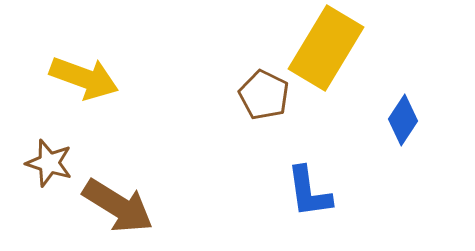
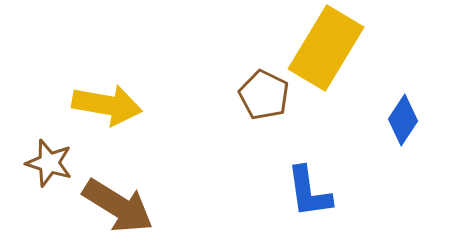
yellow arrow: moved 23 px right, 27 px down; rotated 10 degrees counterclockwise
